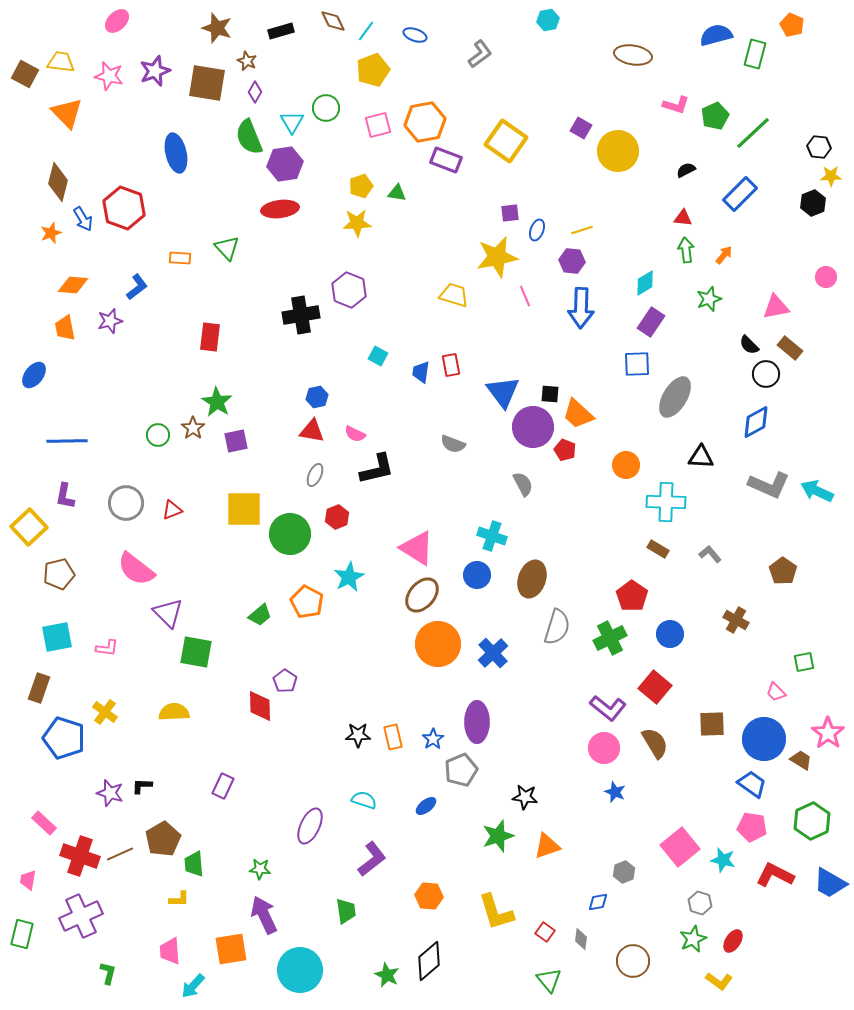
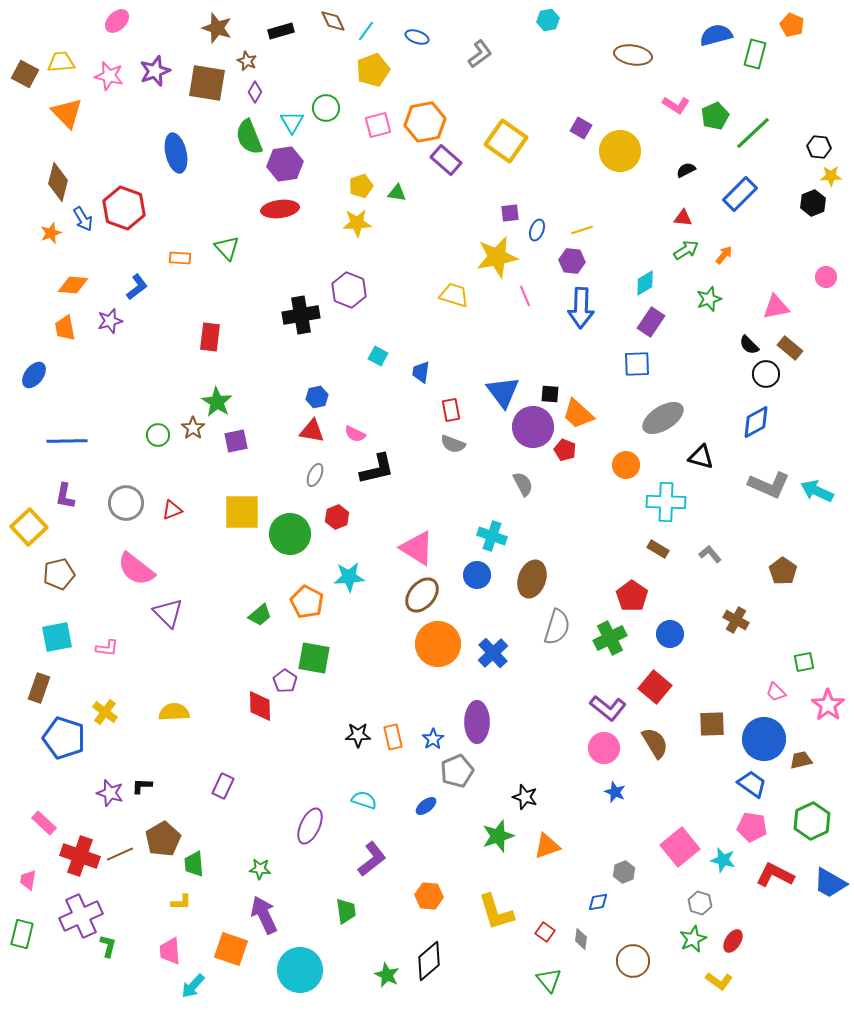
blue ellipse at (415, 35): moved 2 px right, 2 px down
yellow trapezoid at (61, 62): rotated 12 degrees counterclockwise
pink L-shape at (676, 105): rotated 16 degrees clockwise
yellow circle at (618, 151): moved 2 px right
purple rectangle at (446, 160): rotated 20 degrees clockwise
green arrow at (686, 250): rotated 65 degrees clockwise
red rectangle at (451, 365): moved 45 px down
gray ellipse at (675, 397): moved 12 px left, 21 px down; rotated 27 degrees clockwise
black triangle at (701, 457): rotated 12 degrees clockwise
yellow square at (244, 509): moved 2 px left, 3 px down
cyan star at (349, 577): rotated 24 degrees clockwise
green square at (196, 652): moved 118 px right, 6 px down
pink star at (828, 733): moved 28 px up
brown trapezoid at (801, 760): rotated 45 degrees counterclockwise
gray pentagon at (461, 770): moved 4 px left, 1 px down
black star at (525, 797): rotated 10 degrees clockwise
yellow L-shape at (179, 899): moved 2 px right, 3 px down
orange square at (231, 949): rotated 28 degrees clockwise
green L-shape at (108, 973): moved 27 px up
